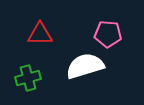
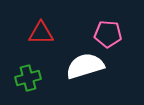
red triangle: moved 1 px right, 1 px up
